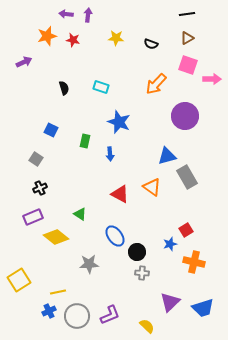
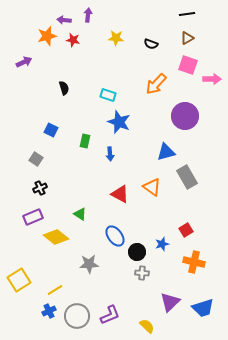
purple arrow at (66, 14): moved 2 px left, 6 px down
cyan rectangle at (101, 87): moved 7 px right, 8 px down
blue triangle at (167, 156): moved 1 px left, 4 px up
blue star at (170, 244): moved 8 px left
yellow line at (58, 292): moved 3 px left, 2 px up; rotated 21 degrees counterclockwise
